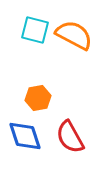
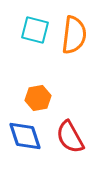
orange semicircle: rotated 69 degrees clockwise
